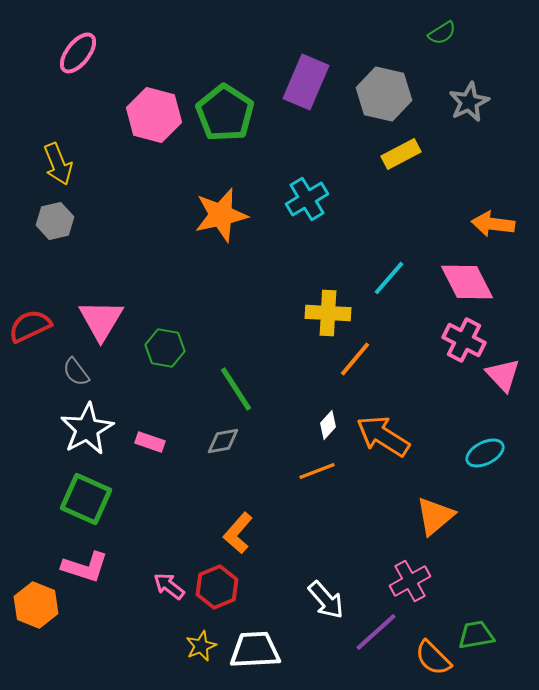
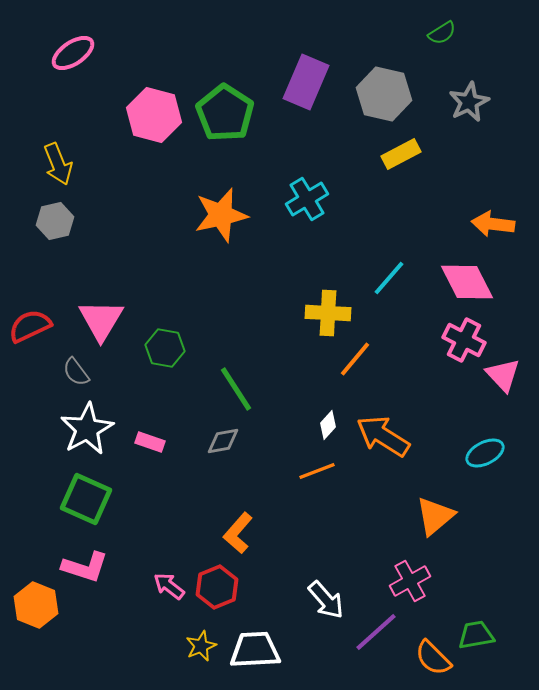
pink ellipse at (78, 53): moved 5 px left; rotated 18 degrees clockwise
